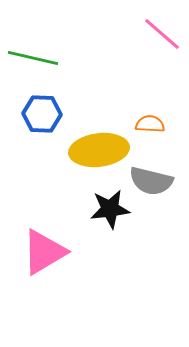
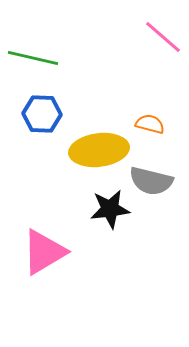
pink line: moved 1 px right, 3 px down
orange semicircle: rotated 12 degrees clockwise
